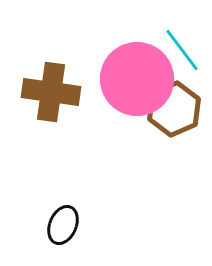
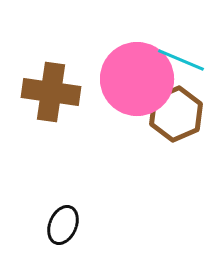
cyan line: moved 1 px left, 10 px down; rotated 30 degrees counterclockwise
brown hexagon: moved 2 px right, 5 px down
